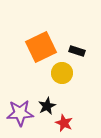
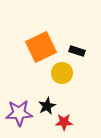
purple star: moved 1 px left
red star: moved 1 px up; rotated 24 degrees counterclockwise
